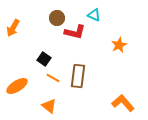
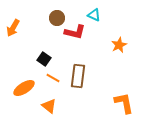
orange ellipse: moved 7 px right, 2 px down
orange L-shape: moved 1 px right; rotated 30 degrees clockwise
